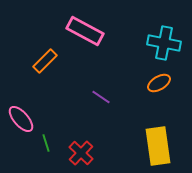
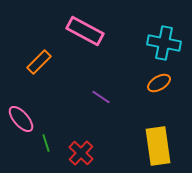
orange rectangle: moved 6 px left, 1 px down
